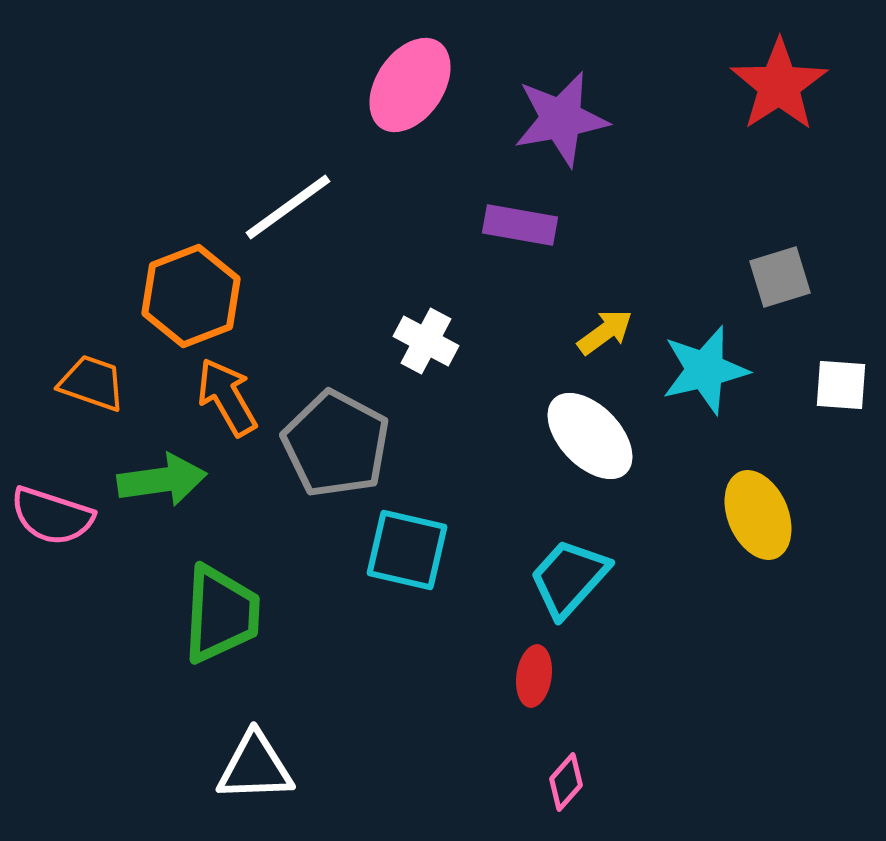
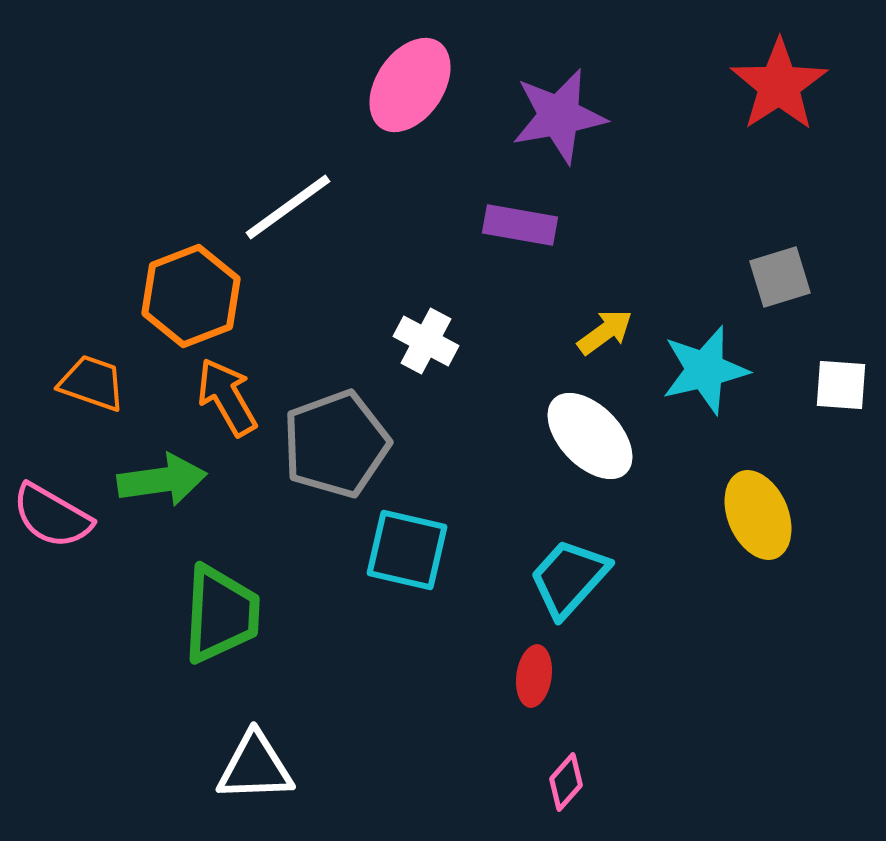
purple star: moved 2 px left, 3 px up
gray pentagon: rotated 24 degrees clockwise
pink semicircle: rotated 12 degrees clockwise
